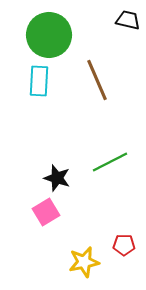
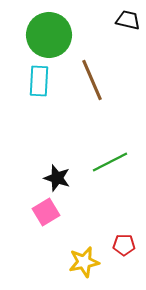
brown line: moved 5 px left
